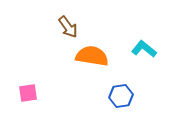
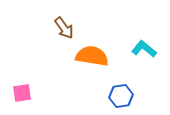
brown arrow: moved 4 px left, 1 px down
pink square: moved 6 px left
